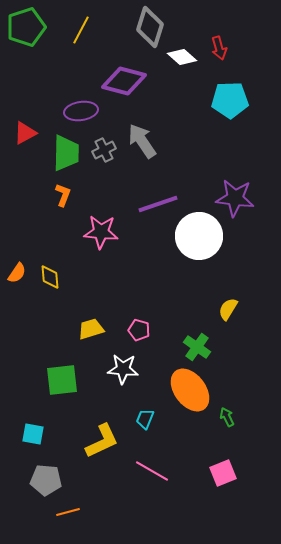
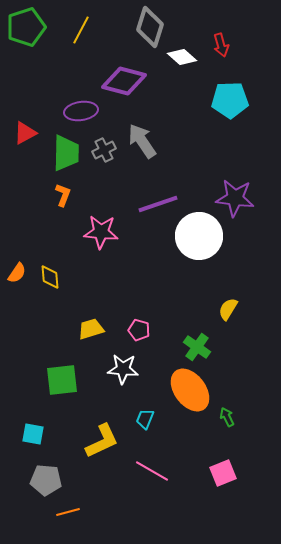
red arrow: moved 2 px right, 3 px up
